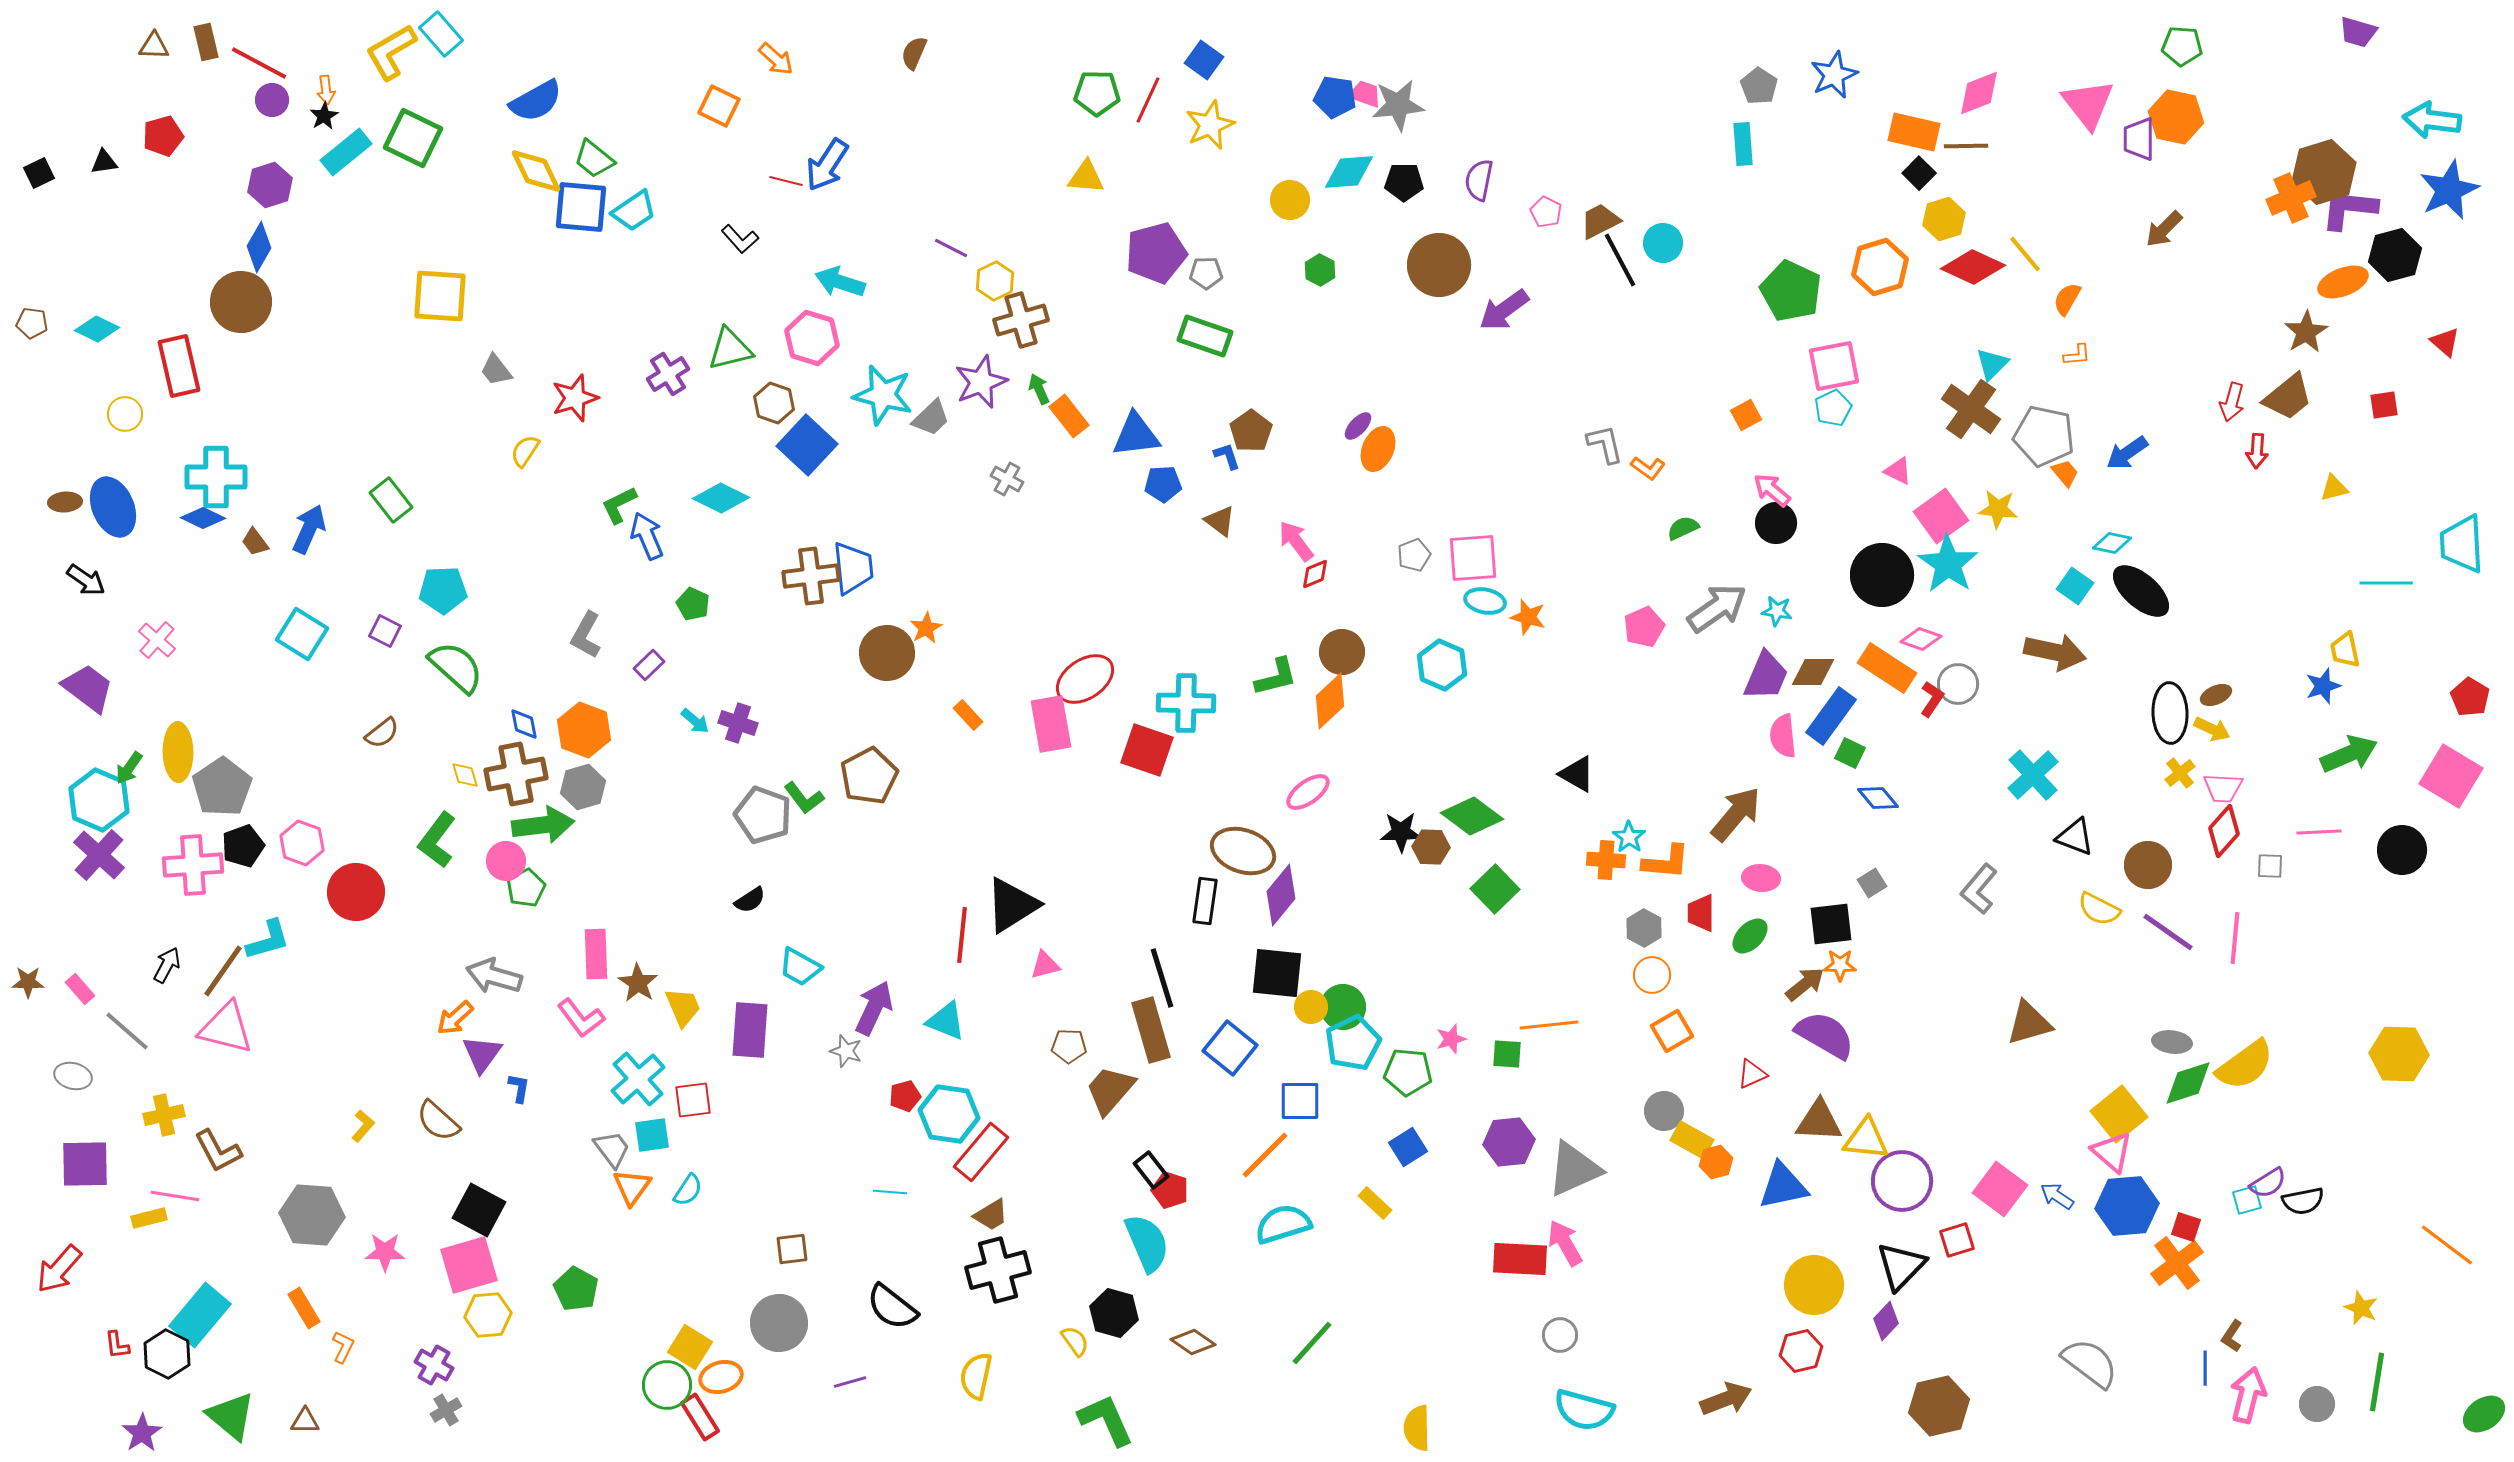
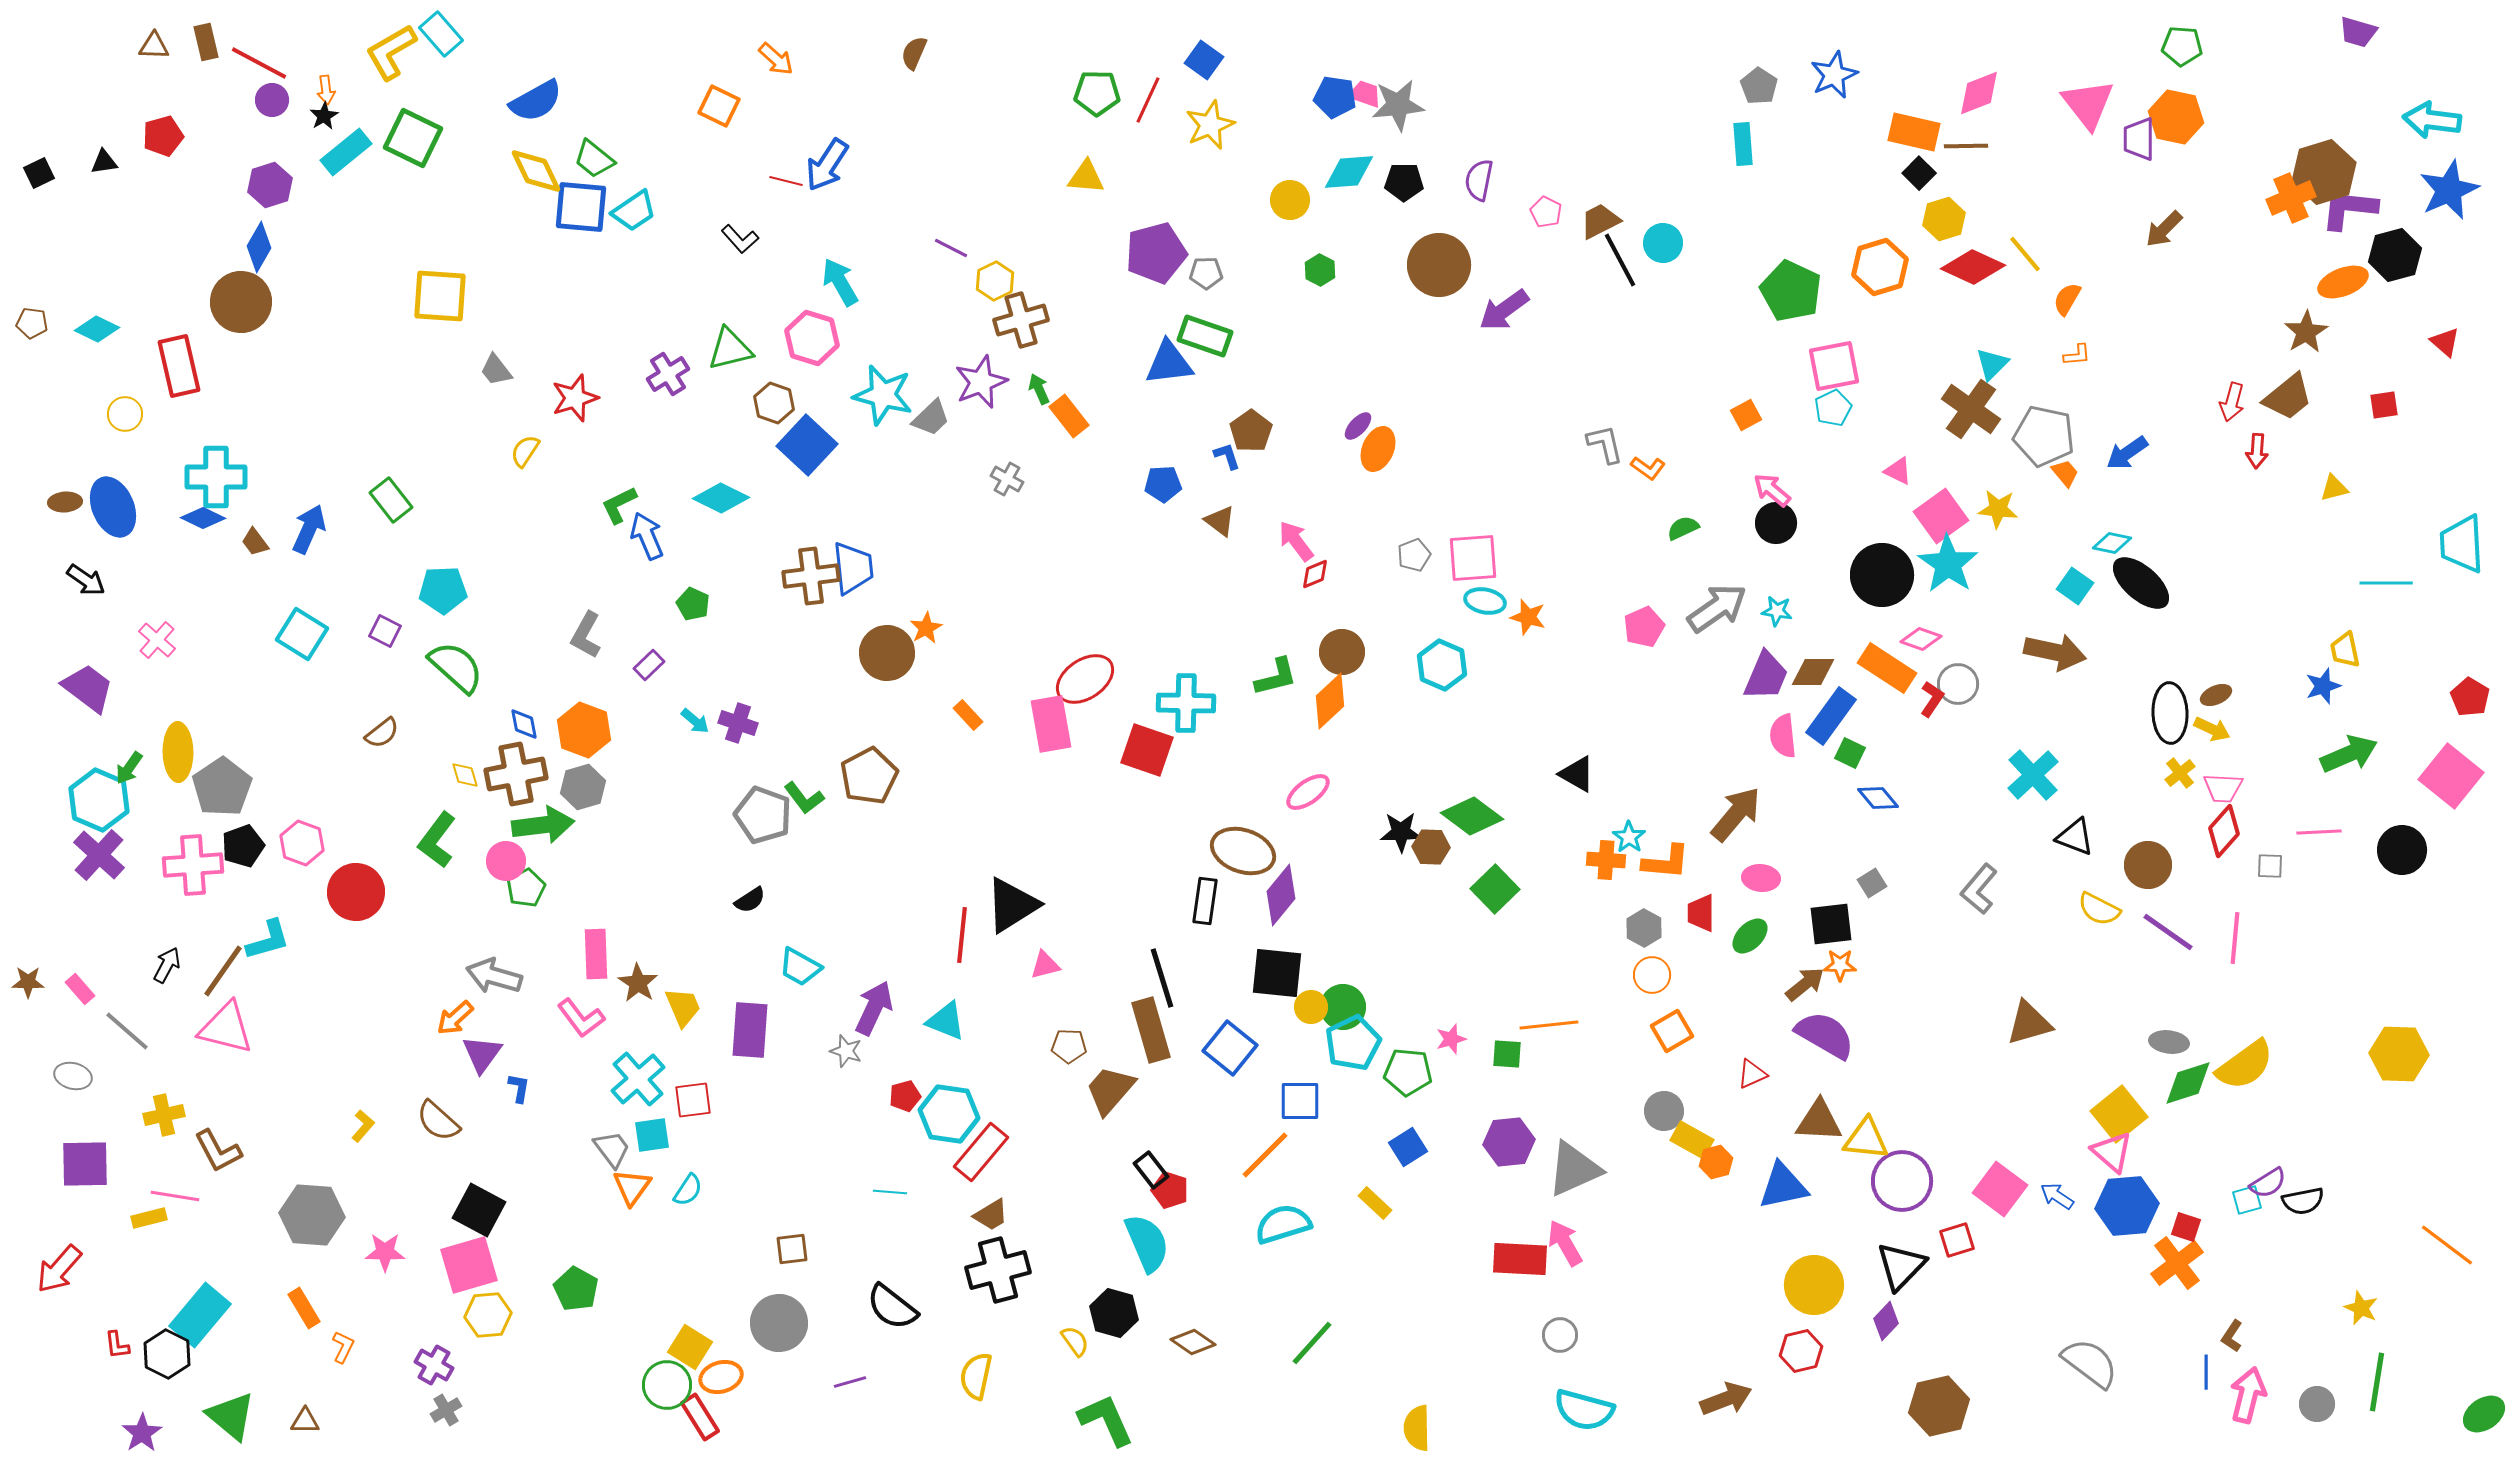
cyan arrow at (840, 282): rotated 42 degrees clockwise
blue triangle at (1136, 435): moved 33 px right, 72 px up
black ellipse at (2141, 591): moved 8 px up
pink square at (2451, 776): rotated 8 degrees clockwise
gray ellipse at (2172, 1042): moved 3 px left
blue line at (2205, 1368): moved 1 px right, 4 px down
